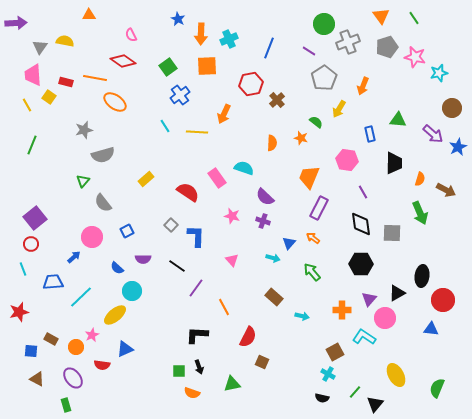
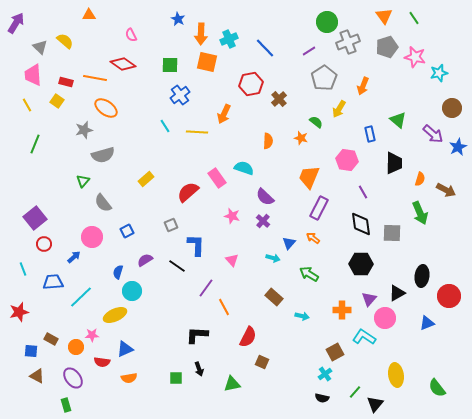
orange triangle at (381, 16): moved 3 px right
purple arrow at (16, 23): rotated 55 degrees counterclockwise
green circle at (324, 24): moved 3 px right, 2 px up
yellow semicircle at (65, 41): rotated 30 degrees clockwise
gray triangle at (40, 47): rotated 21 degrees counterclockwise
blue line at (269, 48): moved 4 px left; rotated 65 degrees counterclockwise
purple line at (309, 51): rotated 64 degrees counterclockwise
red diamond at (123, 61): moved 3 px down
orange square at (207, 66): moved 4 px up; rotated 15 degrees clockwise
green square at (168, 67): moved 2 px right, 2 px up; rotated 36 degrees clockwise
yellow square at (49, 97): moved 8 px right, 4 px down
brown cross at (277, 100): moved 2 px right, 1 px up
orange ellipse at (115, 102): moved 9 px left, 6 px down
green triangle at (398, 120): rotated 36 degrees clockwise
orange semicircle at (272, 143): moved 4 px left, 2 px up
green line at (32, 145): moved 3 px right, 1 px up
red semicircle at (188, 192): rotated 75 degrees counterclockwise
purple cross at (263, 221): rotated 24 degrees clockwise
gray square at (171, 225): rotated 24 degrees clockwise
blue L-shape at (196, 236): moved 9 px down
red circle at (31, 244): moved 13 px right
purple semicircle at (143, 259): moved 2 px right, 1 px down; rotated 147 degrees clockwise
blue semicircle at (117, 268): moved 1 px right, 4 px down; rotated 64 degrees clockwise
green arrow at (312, 272): moved 3 px left, 2 px down; rotated 18 degrees counterclockwise
purple line at (196, 288): moved 10 px right
red circle at (443, 300): moved 6 px right, 4 px up
yellow ellipse at (115, 315): rotated 15 degrees clockwise
blue triangle at (431, 329): moved 4 px left, 6 px up; rotated 28 degrees counterclockwise
pink star at (92, 335): rotated 24 degrees clockwise
red semicircle at (102, 365): moved 3 px up
black arrow at (199, 367): moved 2 px down
green square at (179, 371): moved 3 px left, 7 px down
cyan cross at (328, 374): moved 3 px left; rotated 24 degrees clockwise
yellow ellipse at (396, 375): rotated 20 degrees clockwise
brown triangle at (37, 379): moved 3 px up
green semicircle at (437, 388): rotated 60 degrees counterclockwise
orange semicircle at (192, 393): moved 63 px left, 15 px up; rotated 28 degrees counterclockwise
